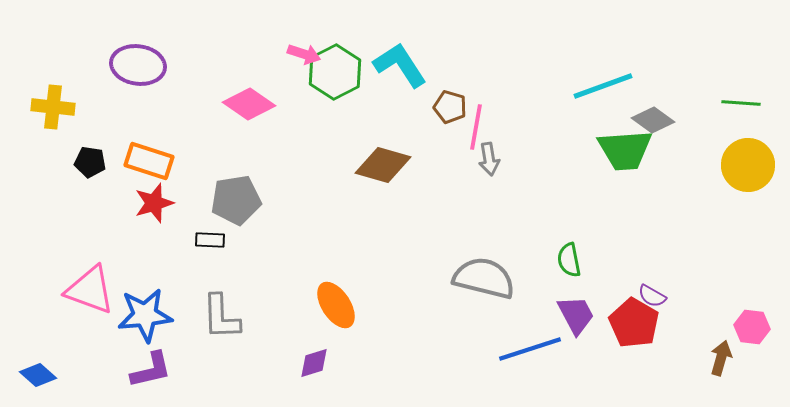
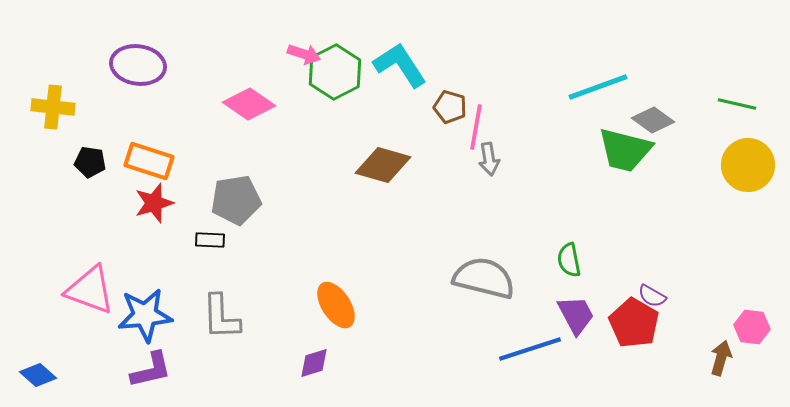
cyan line: moved 5 px left, 1 px down
green line: moved 4 px left, 1 px down; rotated 9 degrees clockwise
green trapezoid: rotated 18 degrees clockwise
